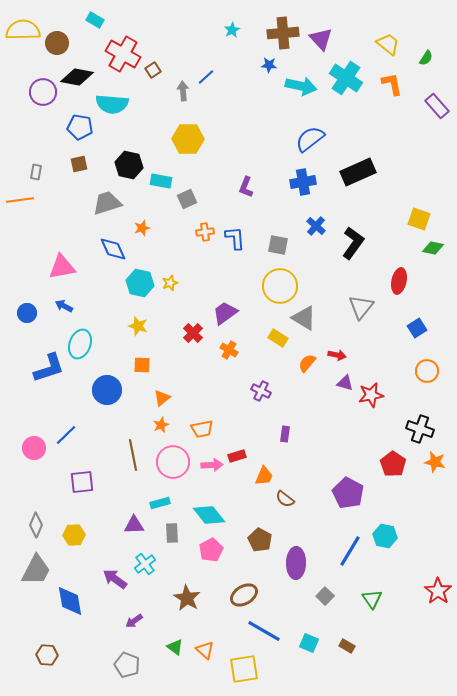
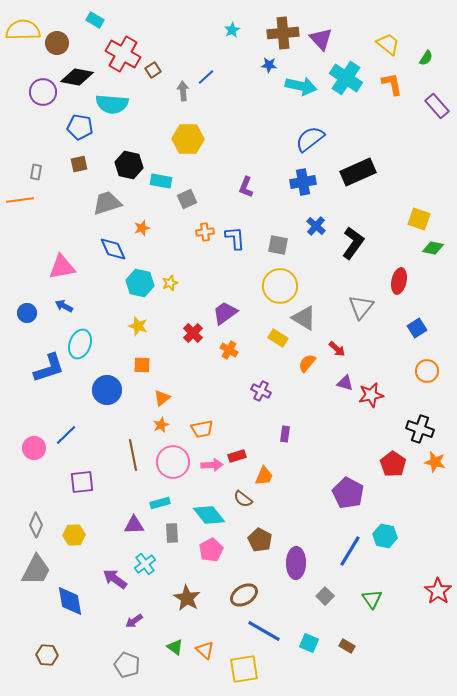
red arrow at (337, 355): moved 6 px up; rotated 30 degrees clockwise
brown semicircle at (285, 499): moved 42 px left
